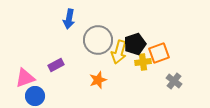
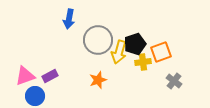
orange square: moved 2 px right, 1 px up
purple rectangle: moved 6 px left, 11 px down
pink triangle: moved 2 px up
